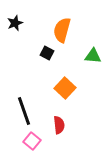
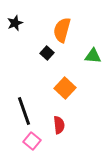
black square: rotated 16 degrees clockwise
